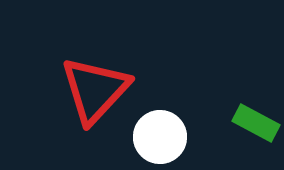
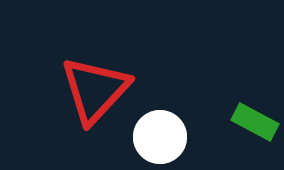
green rectangle: moved 1 px left, 1 px up
